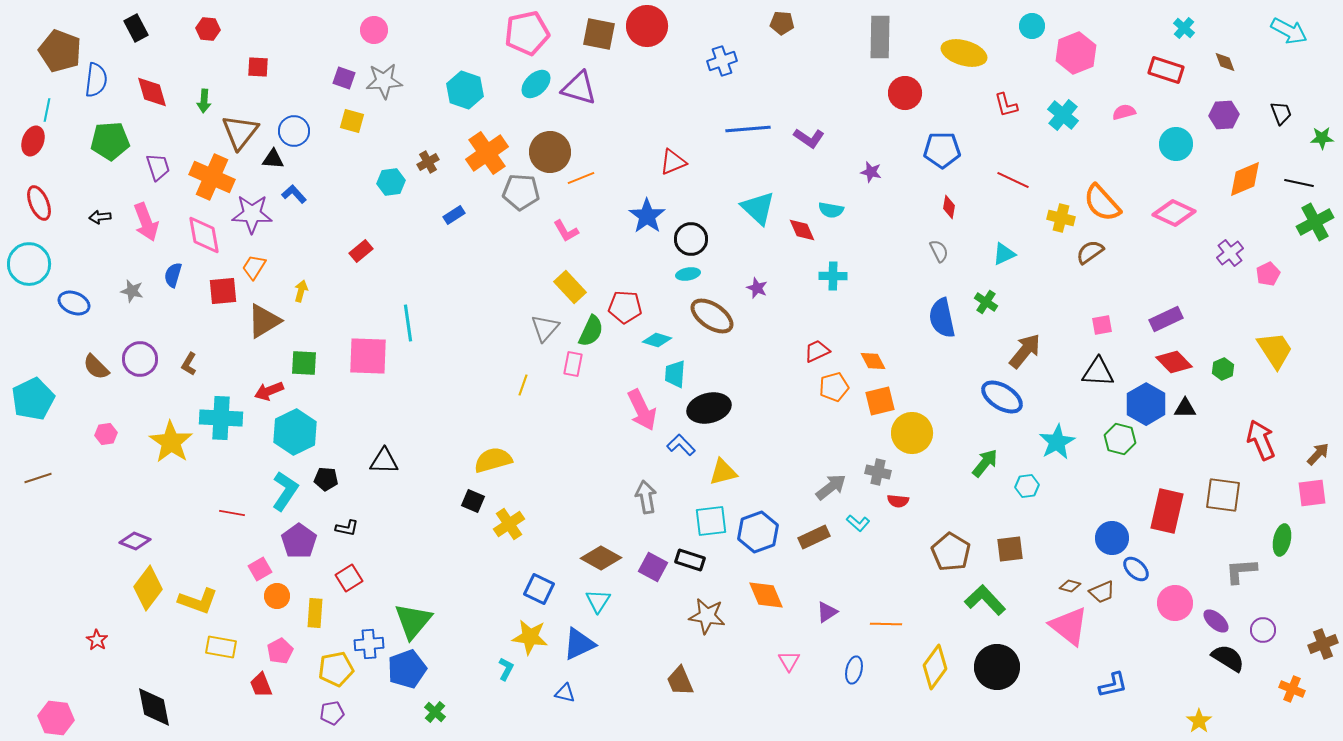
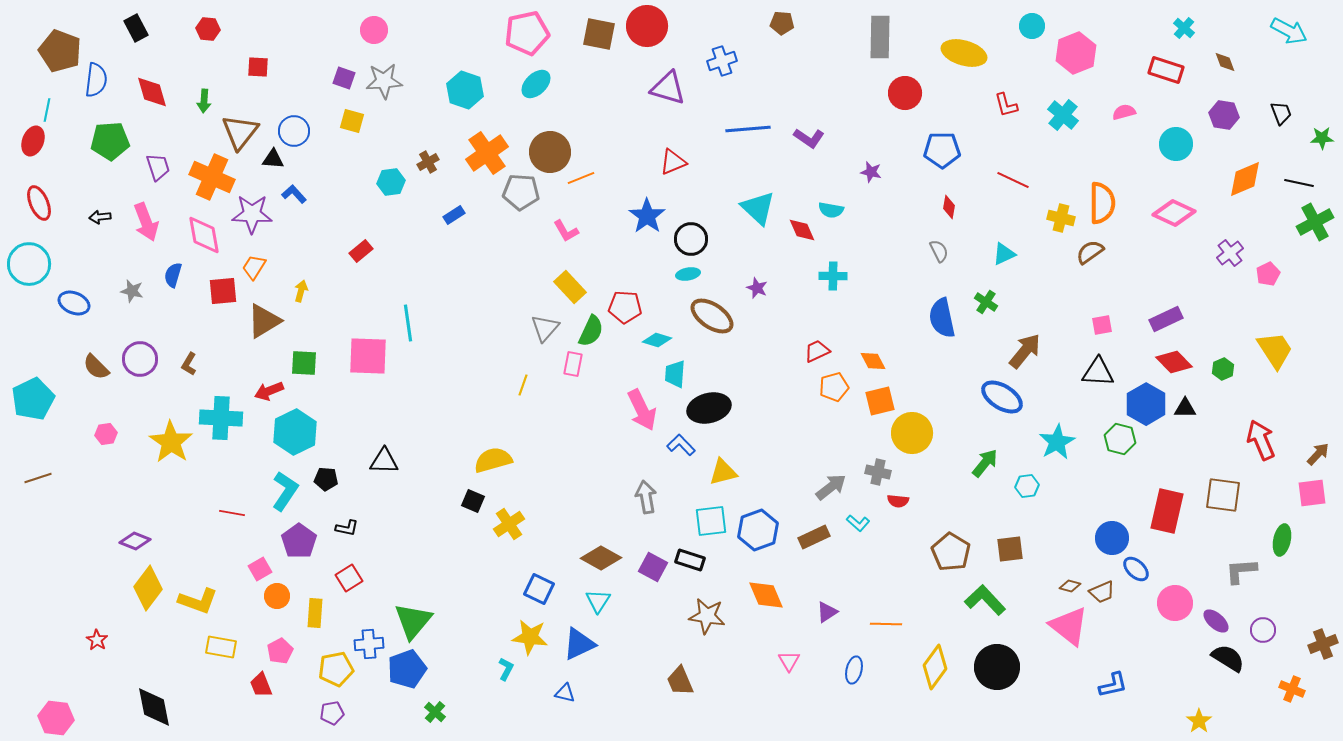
purple triangle at (579, 88): moved 89 px right
purple hexagon at (1224, 115): rotated 12 degrees clockwise
orange semicircle at (1102, 203): rotated 138 degrees counterclockwise
blue hexagon at (758, 532): moved 2 px up
